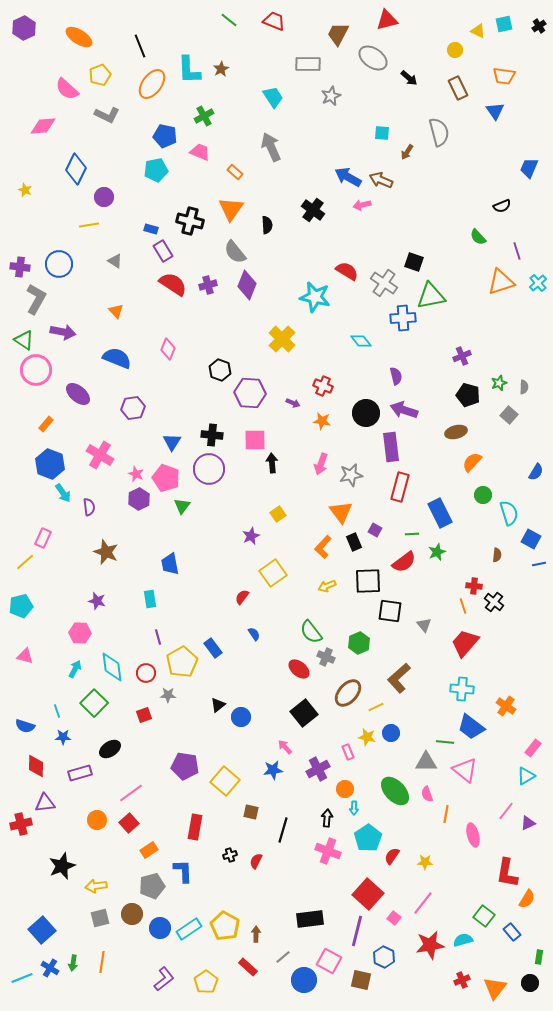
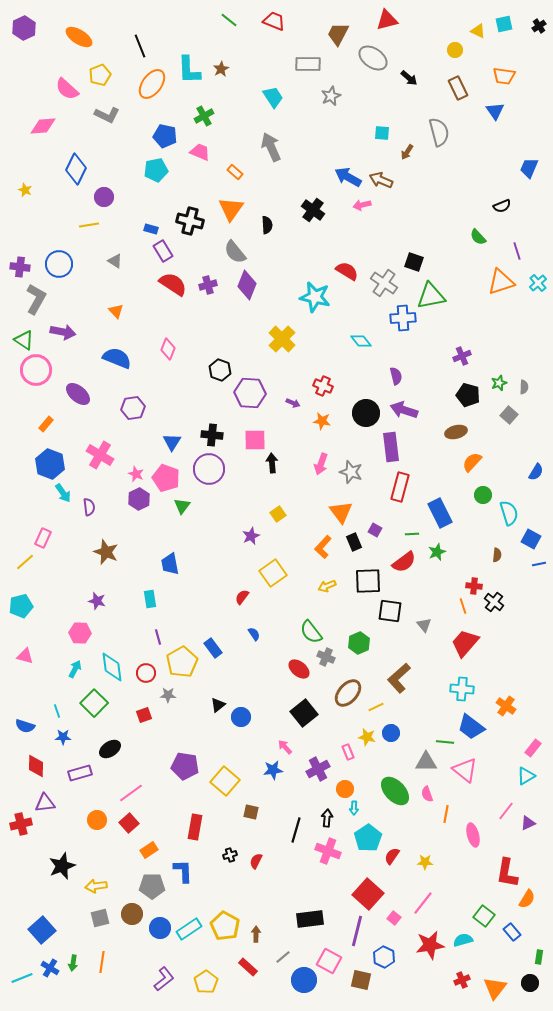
gray star at (351, 475): moved 3 px up; rotated 30 degrees clockwise
black line at (283, 830): moved 13 px right
gray pentagon at (152, 886): rotated 15 degrees clockwise
